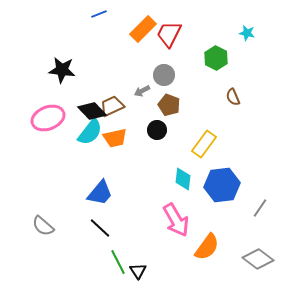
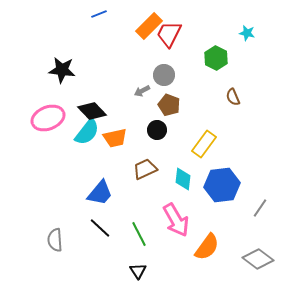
orange rectangle: moved 6 px right, 3 px up
brown trapezoid: moved 33 px right, 63 px down
cyan semicircle: moved 3 px left
gray semicircle: moved 12 px right, 14 px down; rotated 45 degrees clockwise
green line: moved 21 px right, 28 px up
